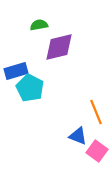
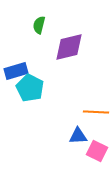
green semicircle: rotated 66 degrees counterclockwise
purple diamond: moved 10 px right
orange line: rotated 65 degrees counterclockwise
blue triangle: rotated 24 degrees counterclockwise
pink square: rotated 10 degrees counterclockwise
